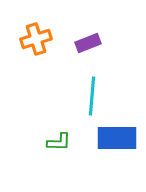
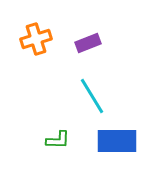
cyan line: rotated 36 degrees counterclockwise
blue rectangle: moved 3 px down
green L-shape: moved 1 px left, 2 px up
